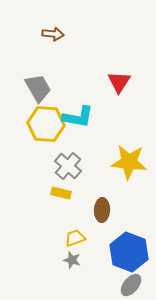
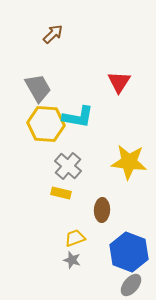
brown arrow: rotated 50 degrees counterclockwise
